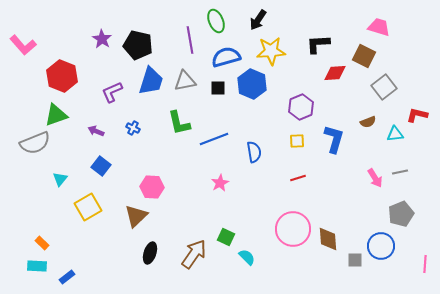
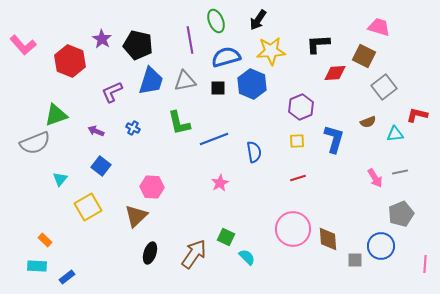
red hexagon at (62, 76): moved 8 px right, 15 px up
orange rectangle at (42, 243): moved 3 px right, 3 px up
